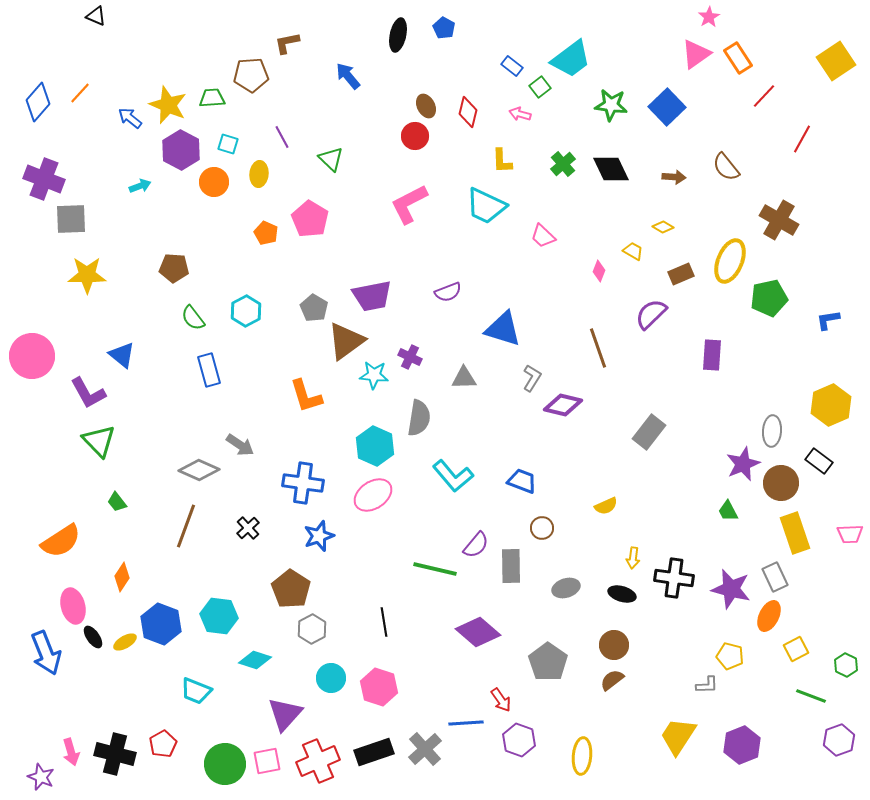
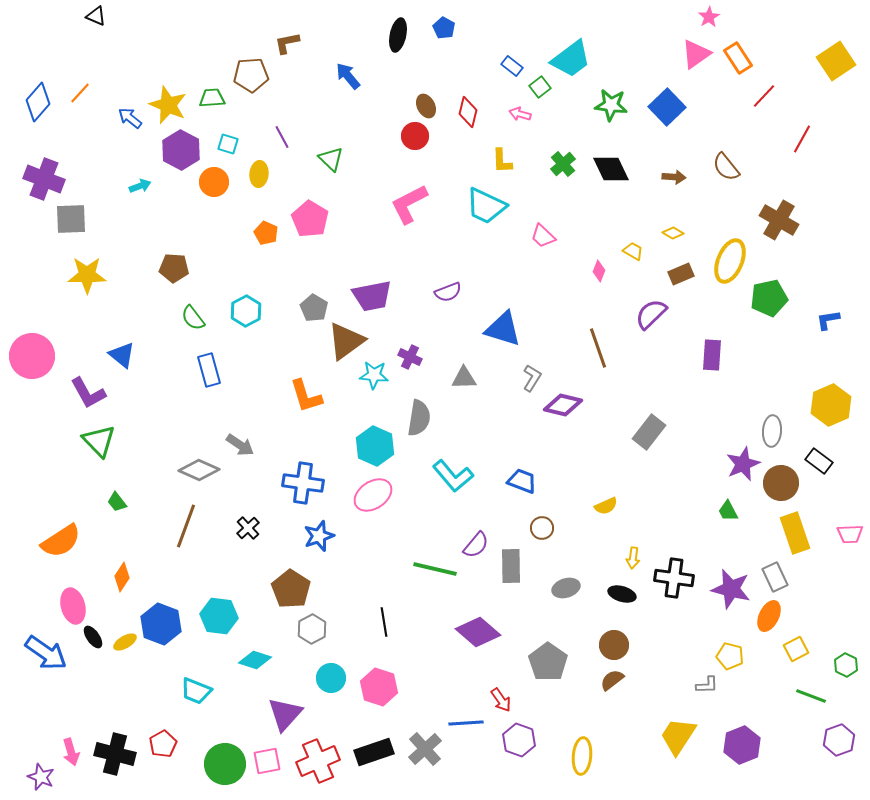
yellow diamond at (663, 227): moved 10 px right, 6 px down
blue arrow at (46, 653): rotated 33 degrees counterclockwise
